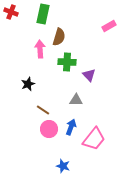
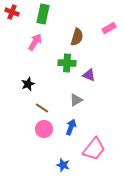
red cross: moved 1 px right
pink rectangle: moved 2 px down
brown semicircle: moved 18 px right
pink arrow: moved 5 px left, 7 px up; rotated 36 degrees clockwise
green cross: moved 1 px down
purple triangle: rotated 24 degrees counterclockwise
gray triangle: rotated 32 degrees counterclockwise
brown line: moved 1 px left, 2 px up
pink circle: moved 5 px left
pink trapezoid: moved 10 px down
blue star: moved 1 px up
